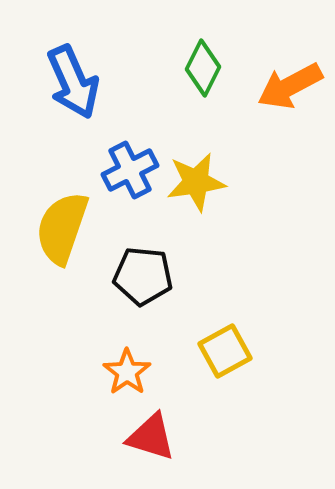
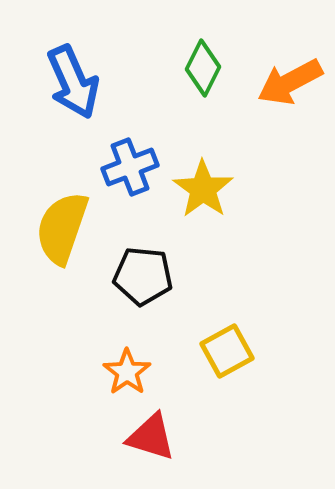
orange arrow: moved 4 px up
blue cross: moved 3 px up; rotated 6 degrees clockwise
yellow star: moved 7 px right, 7 px down; rotated 28 degrees counterclockwise
yellow square: moved 2 px right
